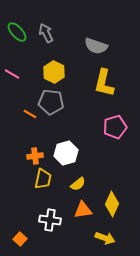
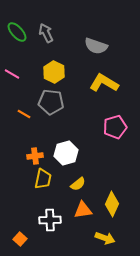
yellow L-shape: rotated 108 degrees clockwise
orange line: moved 6 px left
white cross: rotated 10 degrees counterclockwise
